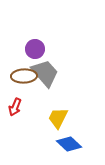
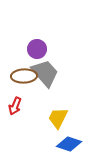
purple circle: moved 2 px right
red arrow: moved 1 px up
blue diamond: rotated 25 degrees counterclockwise
